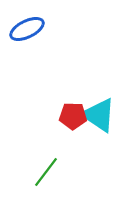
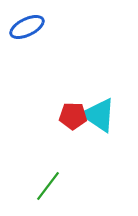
blue ellipse: moved 2 px up
green line: moved 2 px right, 14 px down
